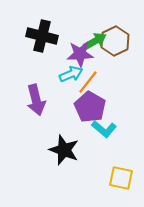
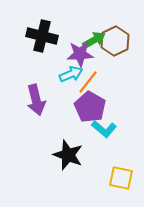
green arrow: moved 1 px left, 1 px up
black star: moved 4 px right, 5 px down
